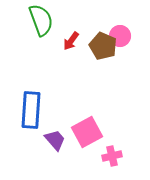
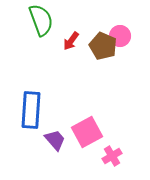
pink cross: rotated 18 degrees counterclockwise
